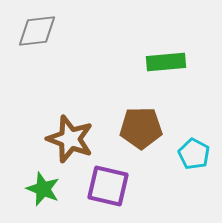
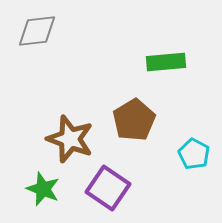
brown pentagon: moved 7 px left, 8 px up; rotated 30 degrees counterclockwise
purple square: moved 2 px down; rotated 21 degrees clockwise
